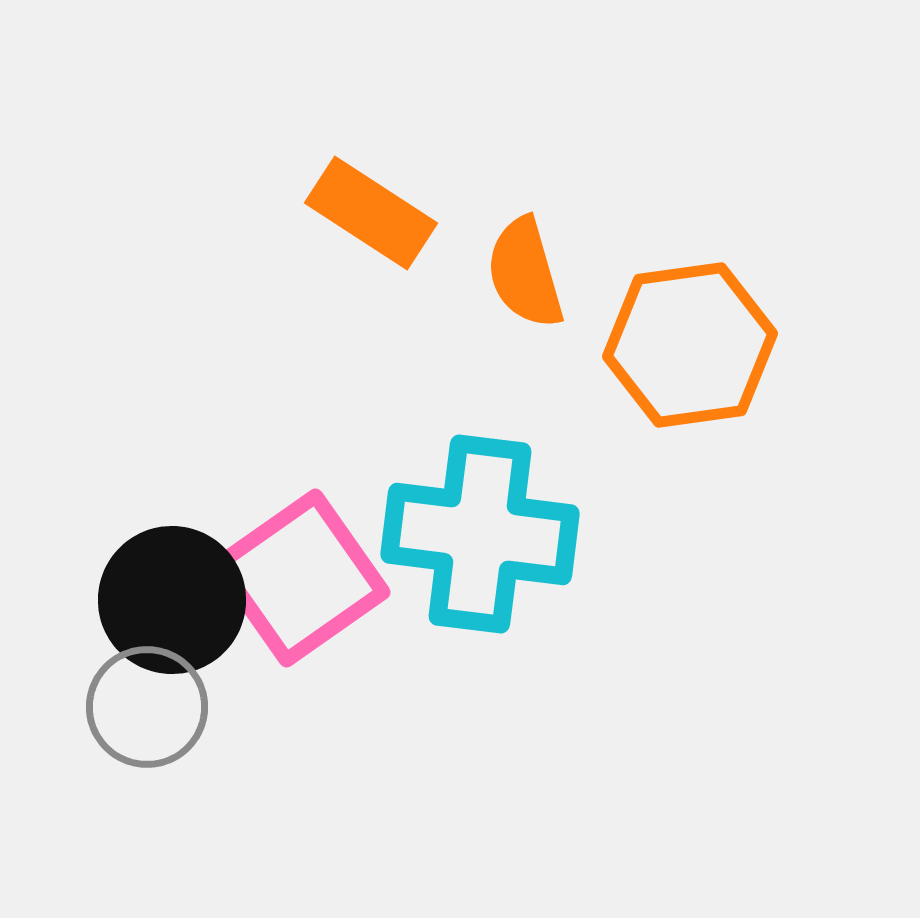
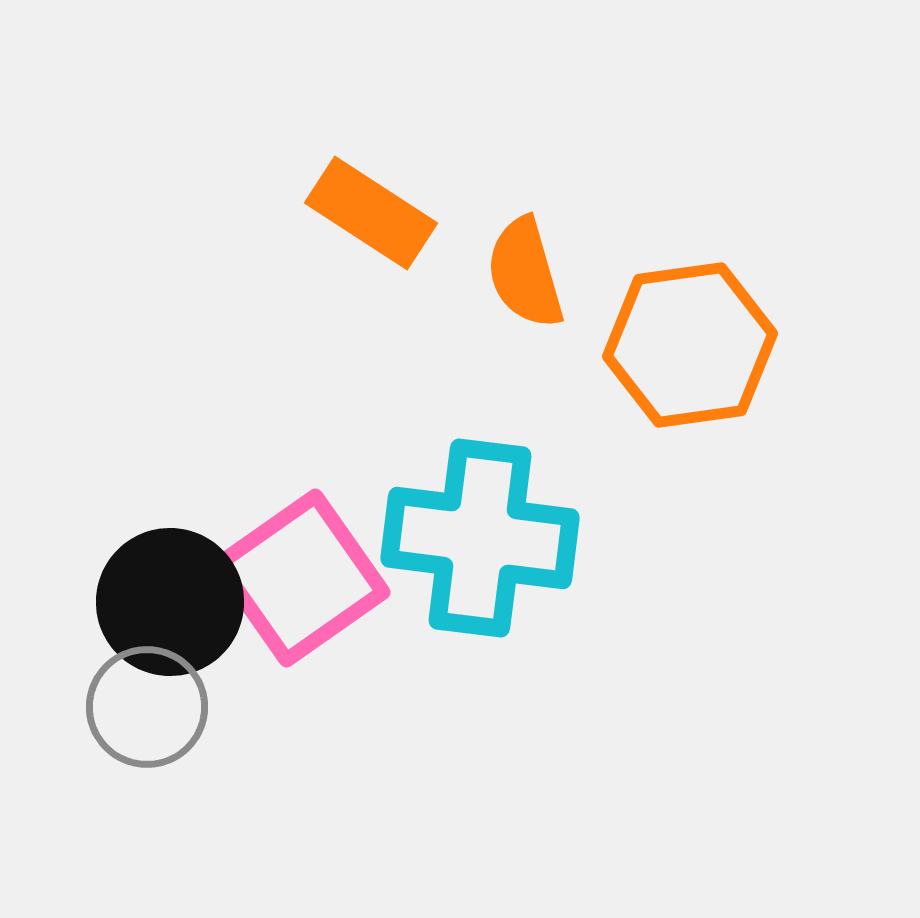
cyan cross: moved 4 px down
black circle: moved 2 px left, 2 px down
